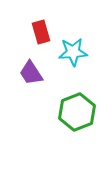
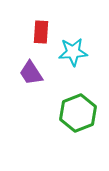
red rectangle: rotated 20 degrees clockwise
green hexagon: moved 1 px right, 1 px down
